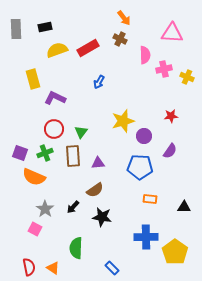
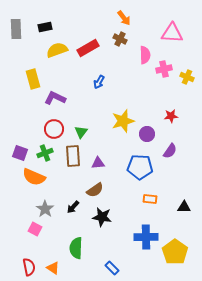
purple circle: moved 3 px right, 2 px up
